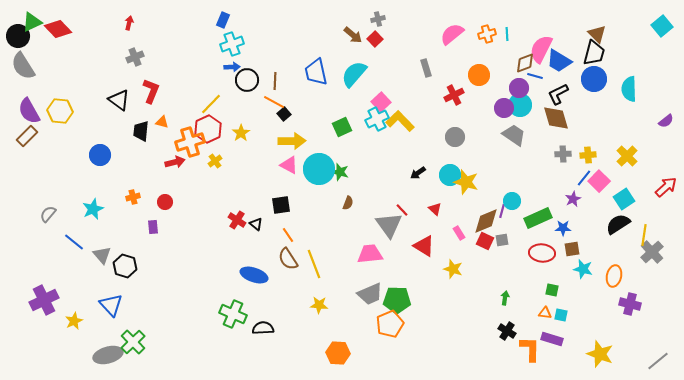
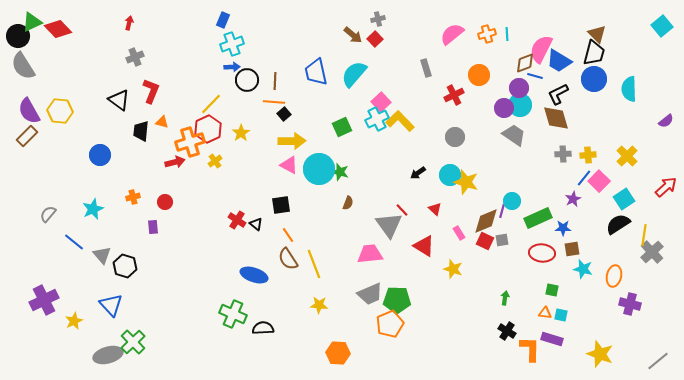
orange line at (274, 102): rotated 25 degrees counterclockwise
